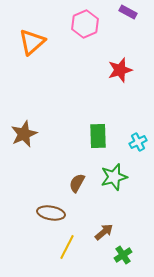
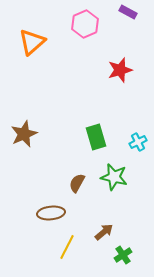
green rectangle: moved 2 px left, 1 px down; rotated 15 degrees counterclockwise
green star: rotated 28 degrees clockwise
brown ellipse: rotated 16 degrees counterclockwise
